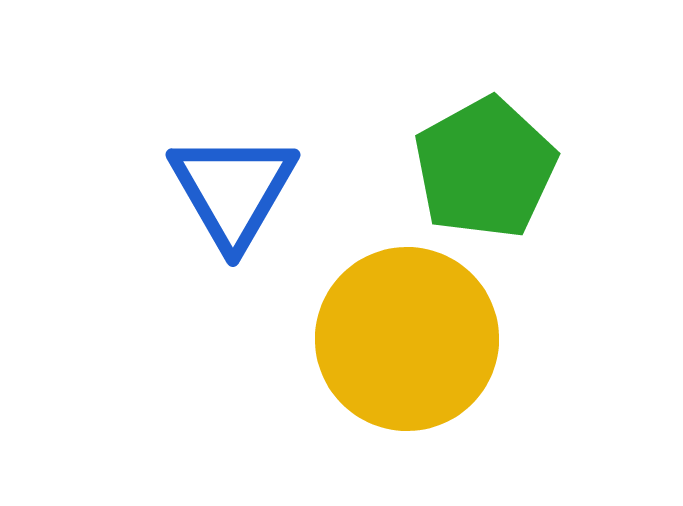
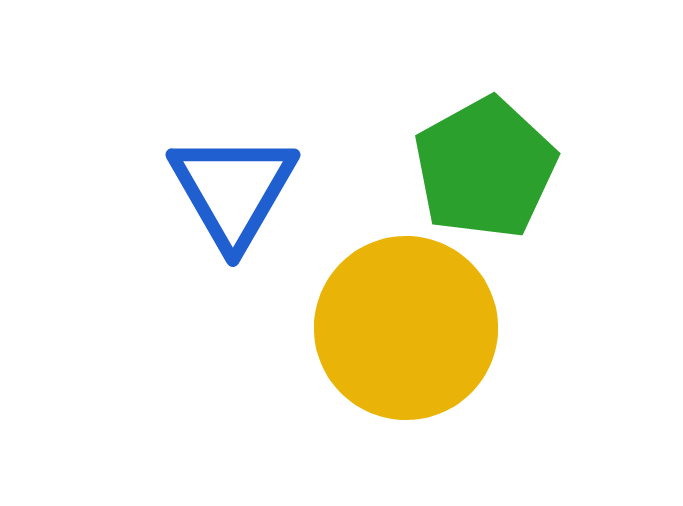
yellow circle: moved 1 px left, 11 px up
